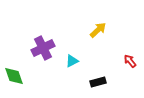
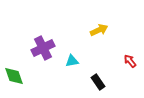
yellow arrow: moved 1 px right; rotated 18 degrees clockwise
cyan triangle: rotated 16 degrees clockwise
black rectangle: rotated 70 degrees clockwise
